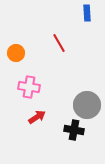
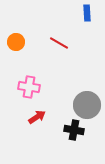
red line: rotated 30 degrees counterclockwise
orange circle: moved 11 px up
